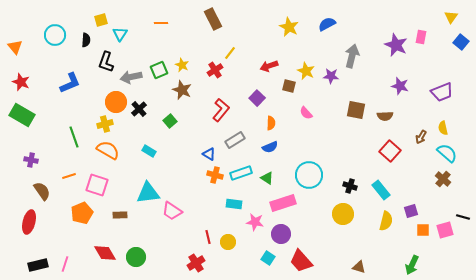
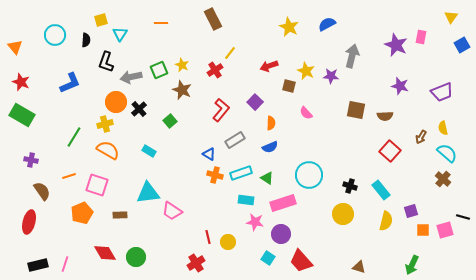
blue square at (461, 42): moved 1 px right, 3 px down; rotated 21 degrees clockwise
purple square at (257, 98): moved 2 px left, 4 px down
green line at (74, 137): rotated 50 degrees clockwise
cyan rectangle at (234, 204): moved 12 px right, 4 px up
